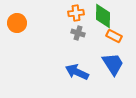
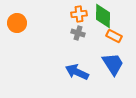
orange cross: moved 3 px right, 1 px down
